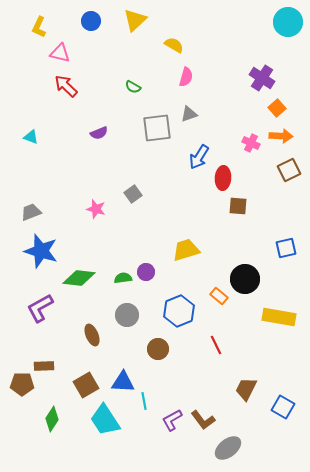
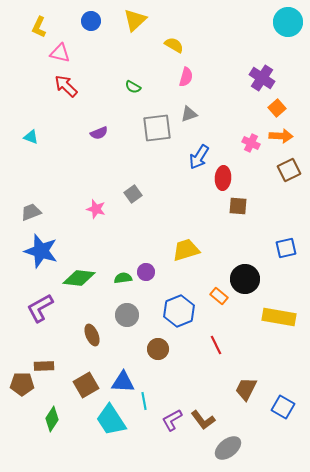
cyan trapezoid at (105, 420): moved 6 px right
